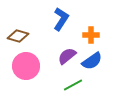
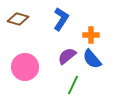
brown diamond: moved 17 px up
blue semicircle: moved 2 px up; rotated 85 degrees clockwise
pink circle: moved 1 px left, 1 px down
green line: rotated 36 degrees counterclockwise
